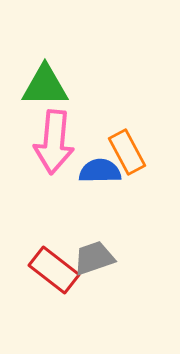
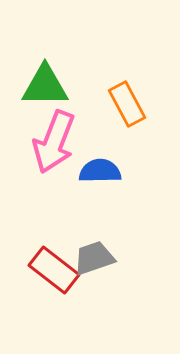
pink arrow: rotated 16 degrees clockwise
orange rectangle: moved 48 px up
